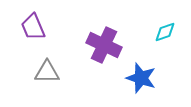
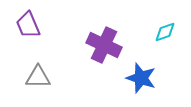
purple trapezoid: moved 5 px left, 2 px up
gray triangle: moved 9 px left, 5 px down
